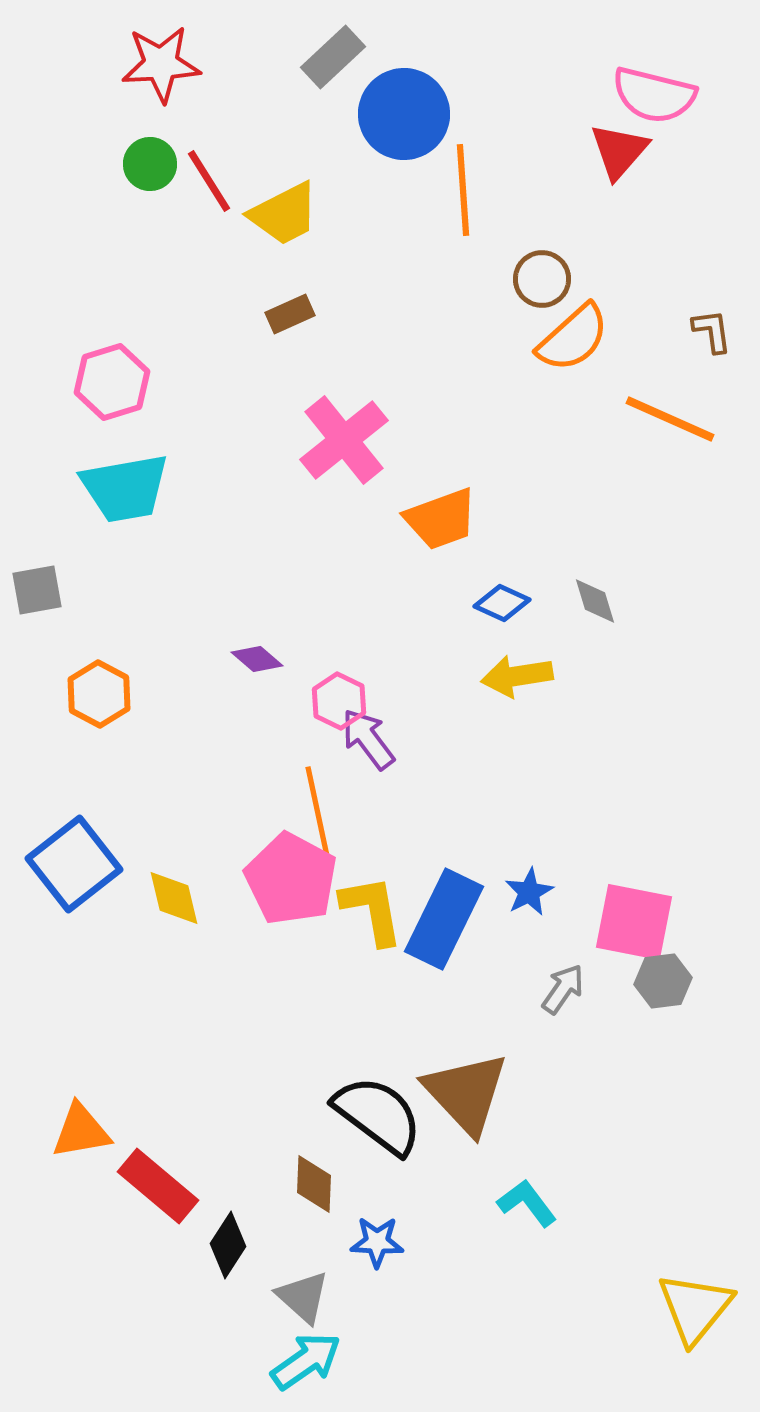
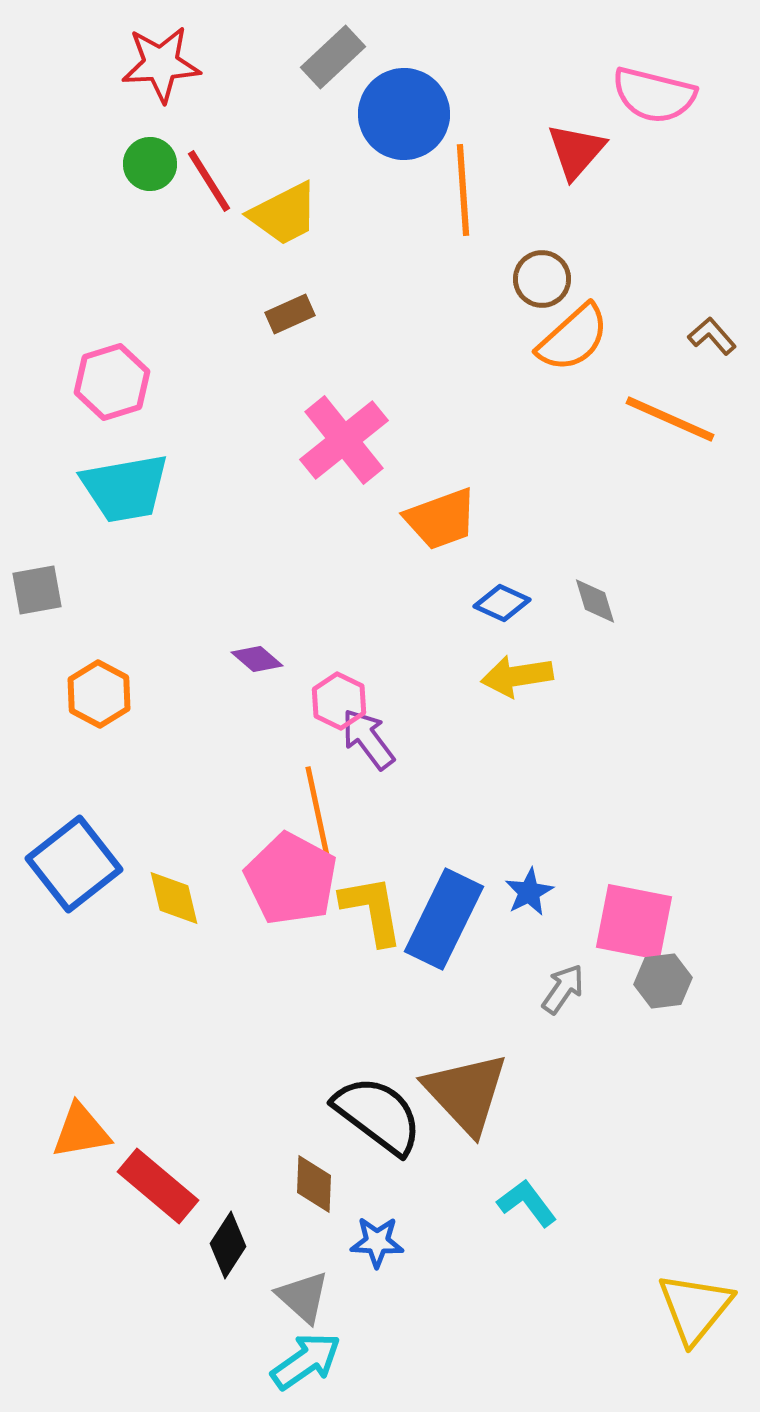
red triangle at (619, 151): moved 43 px left
brown L-shape at (712, 331): moved 5 px down; rotated 33 degrees counterclockwise
